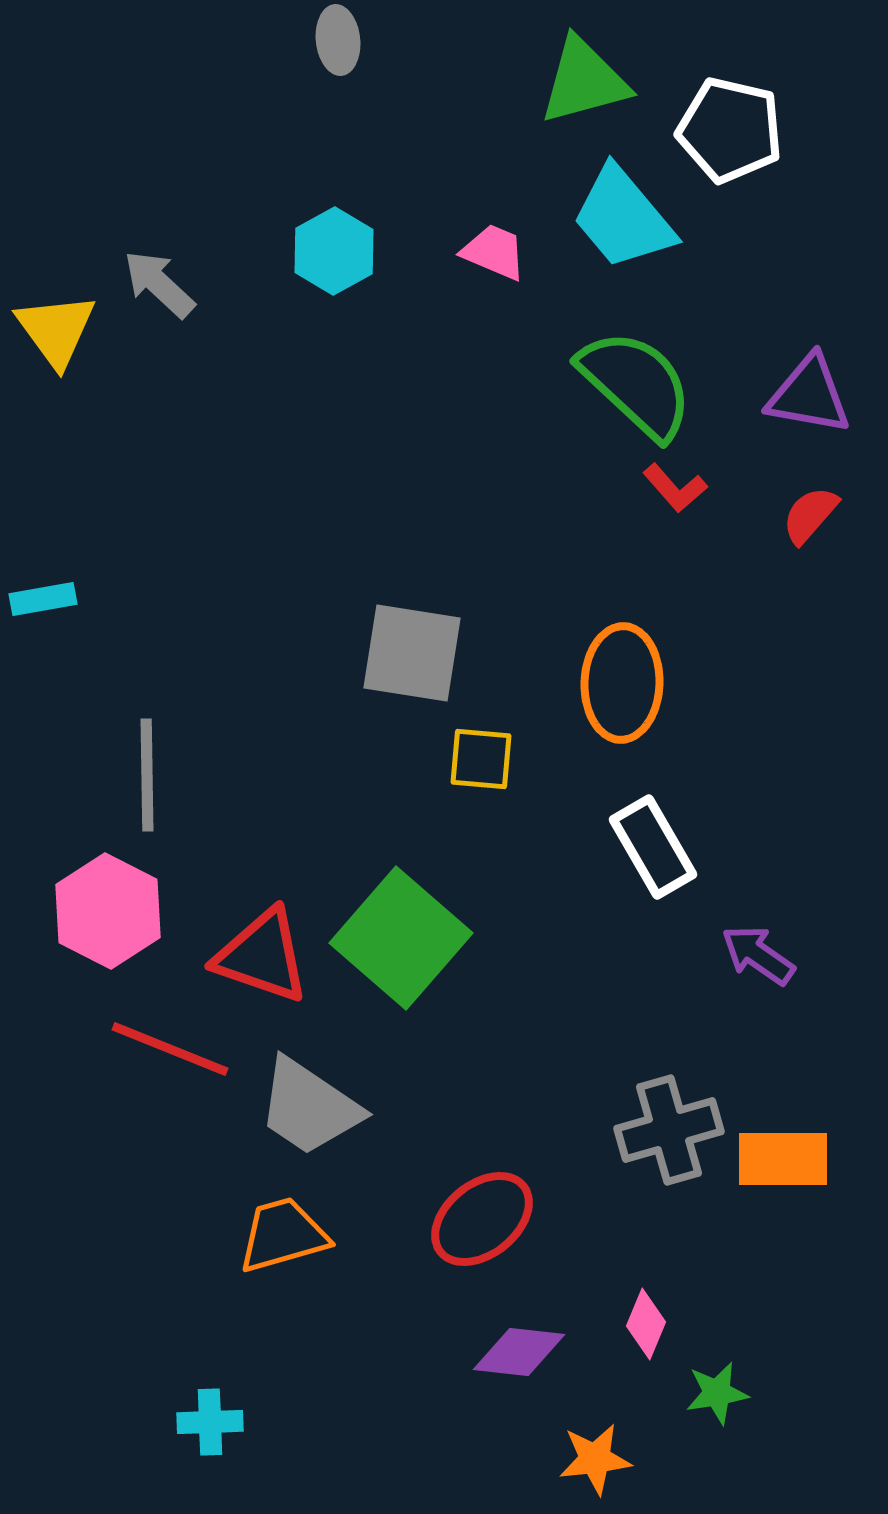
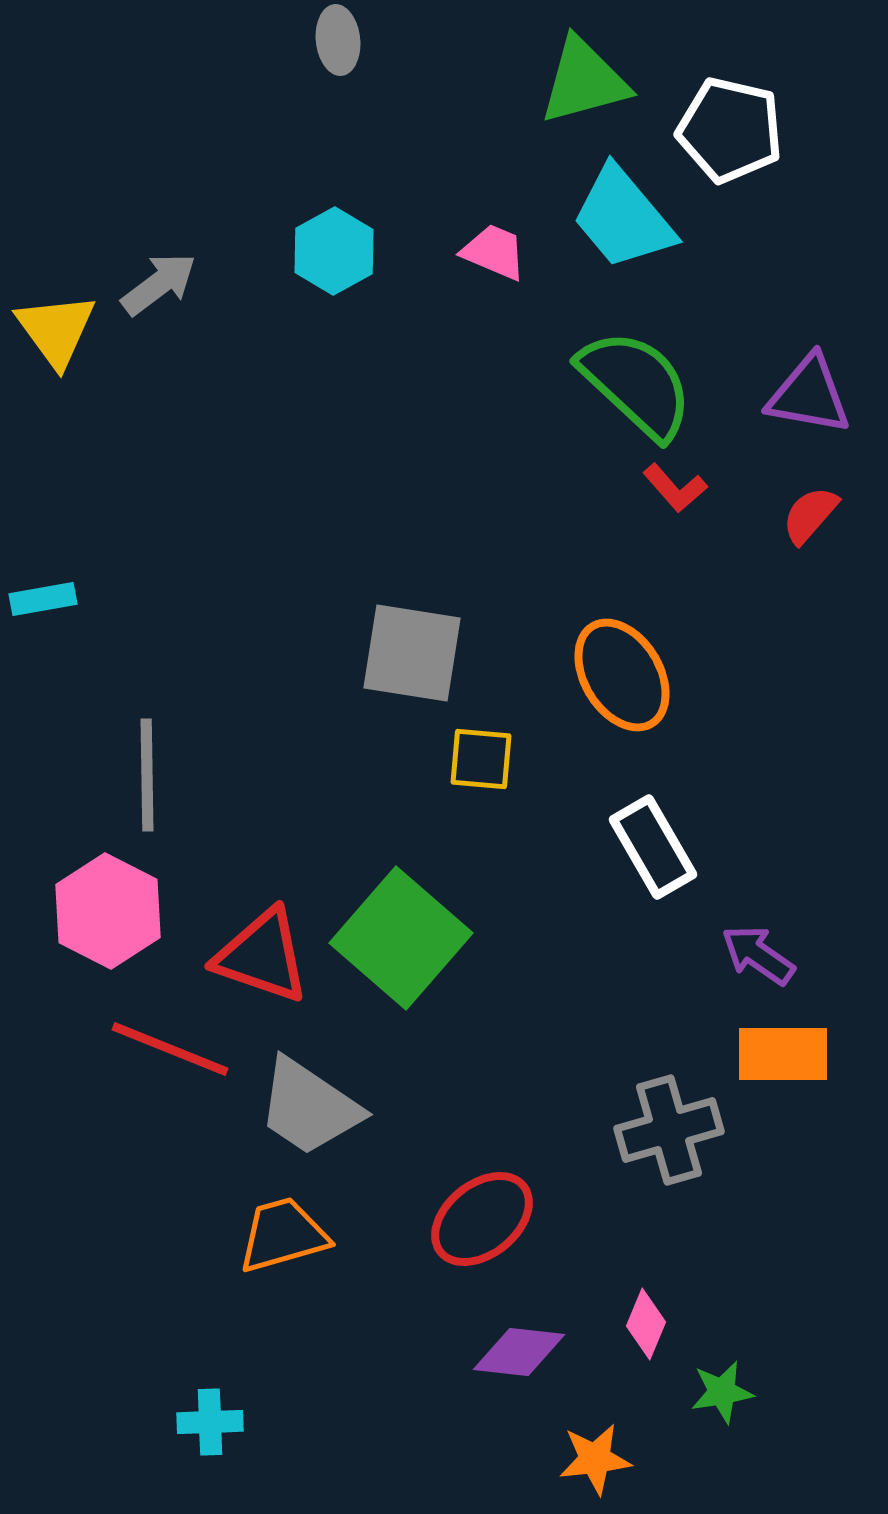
gray arrow: rotated 100 degrees clockwise
orange ellipse: moved 8 px up; rotated 33 degrees counterclockwise
orange rectangle: moved 105 px up
green star: moved 5 px right, 1 px up
